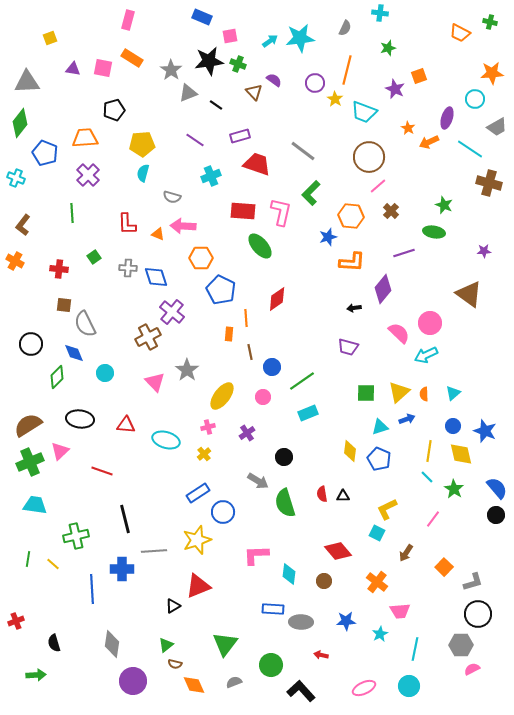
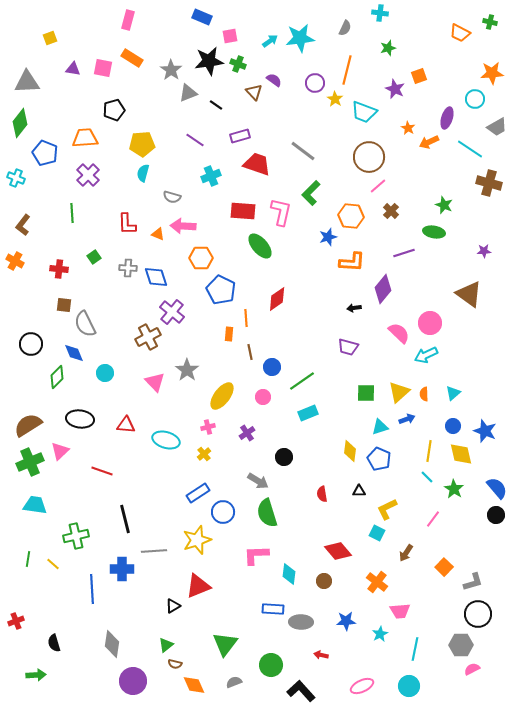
black triangle at (343, 496): moved 16 px right, 5 px up
green semicircle at (285, 503): moved 18 px left, 10 px down
pink ellipse at (364, 688): moved 2 px left, 2 px up
